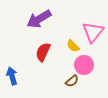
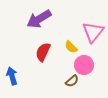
yellow semicircle: moved 2 px left, 1 px down
